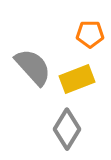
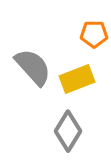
orange pentagon: moved 4 px right
gray diamond: moved 1 px right, 2 px down
